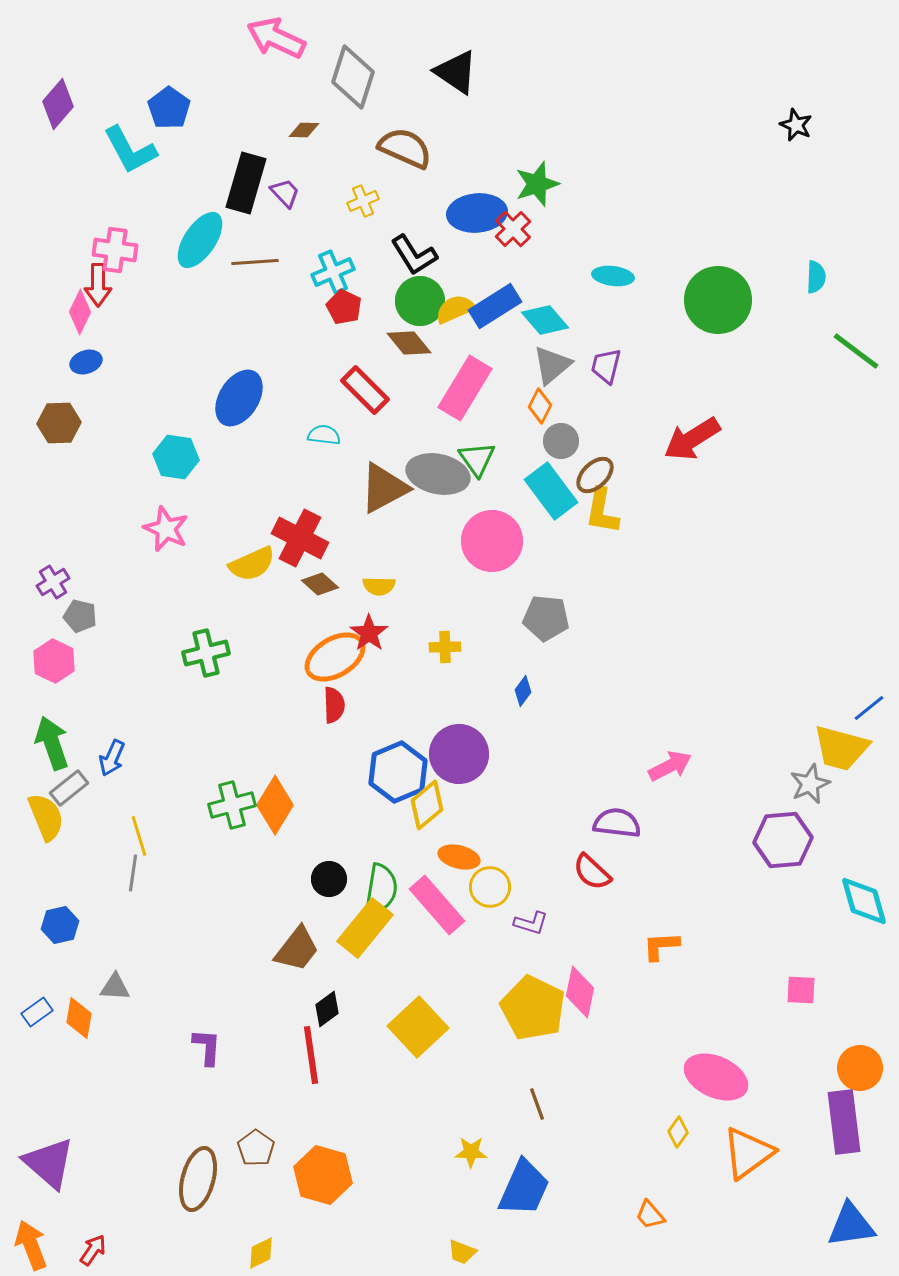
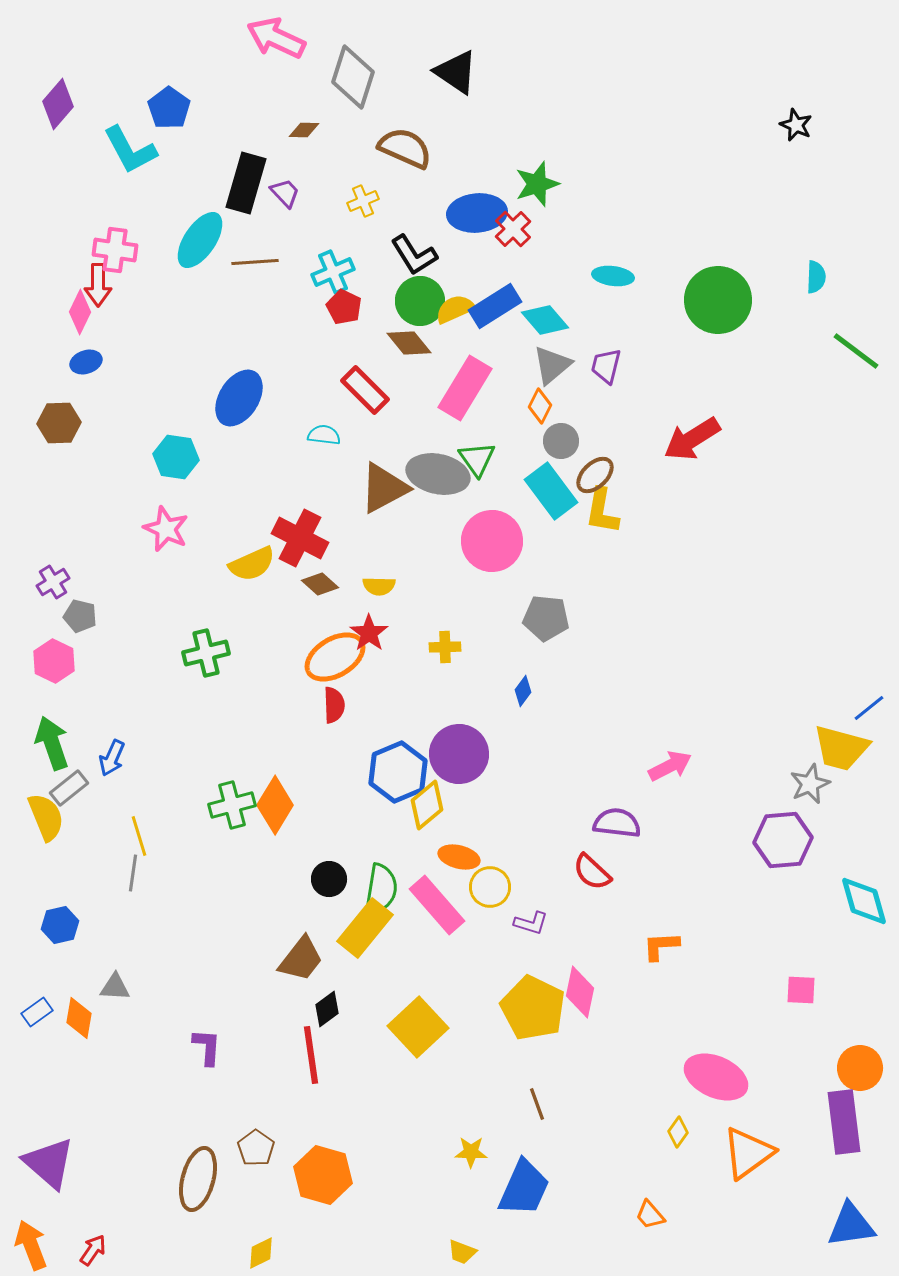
brown trapezoid at (297, 949): moved 4 px right, 10 px down
